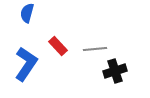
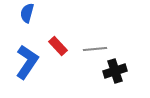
blue L-shape: moved 1 px right, 2 px up
